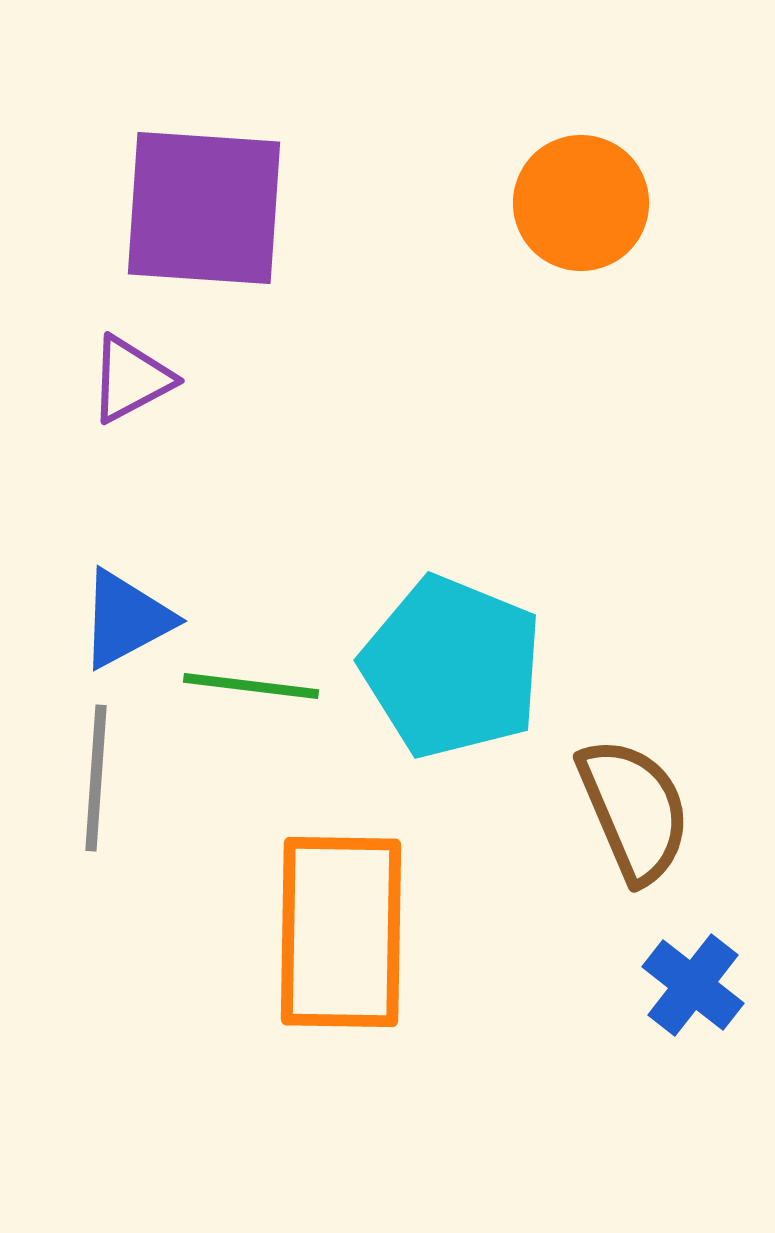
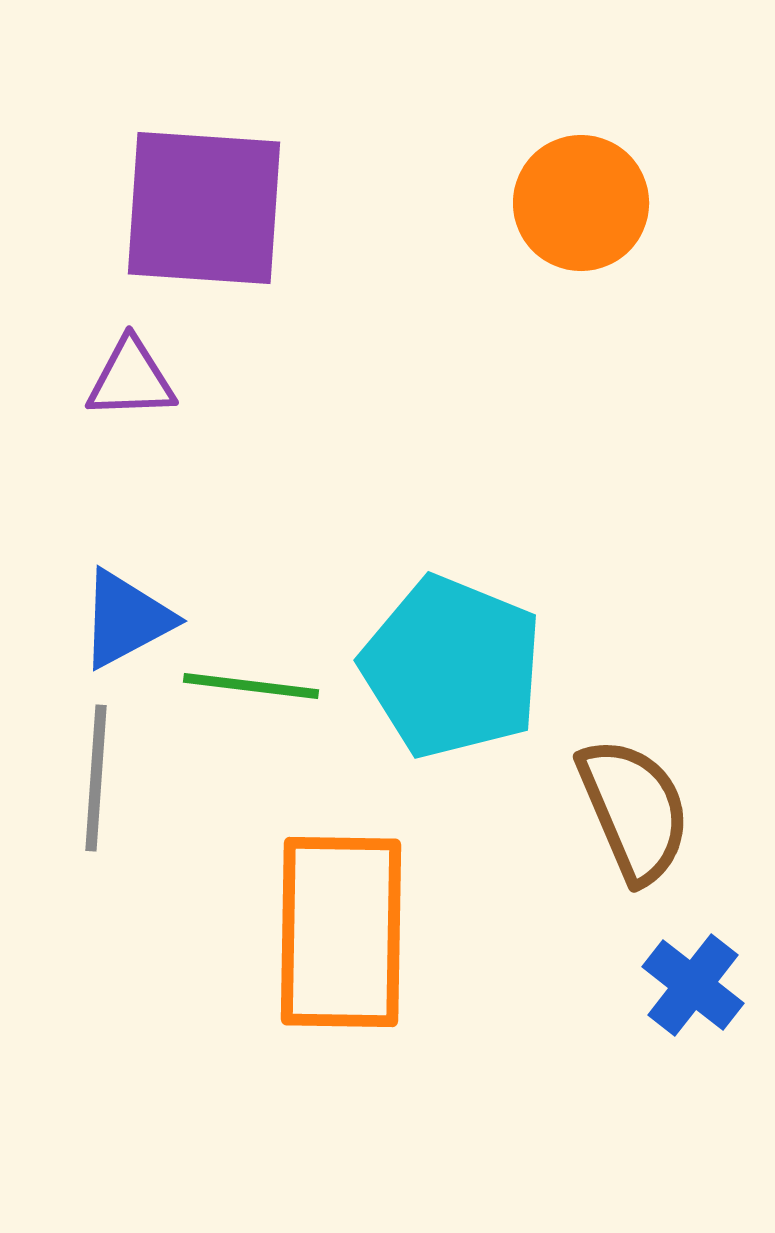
purple triangle: rotated 26 degrees clockwise
